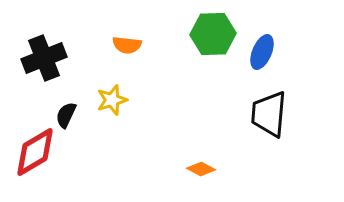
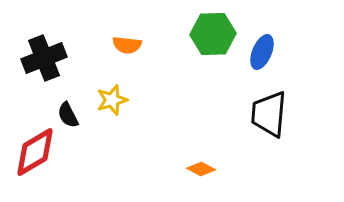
black semicircle: moved 2 px right; rotated 52 degrees counterclockwise
